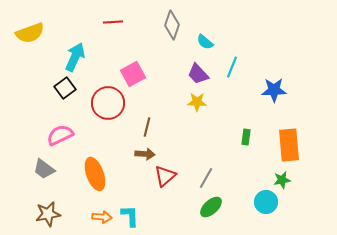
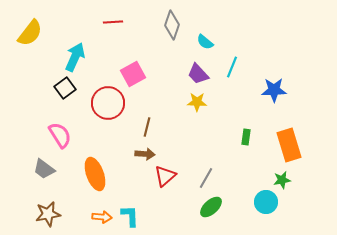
yellow semicircle: rotated 32 degrees counterclockwise
pink semicircle: rotated 84 degrees clockwise
orange rectangle: rotated 12 degrees counterclockwise
